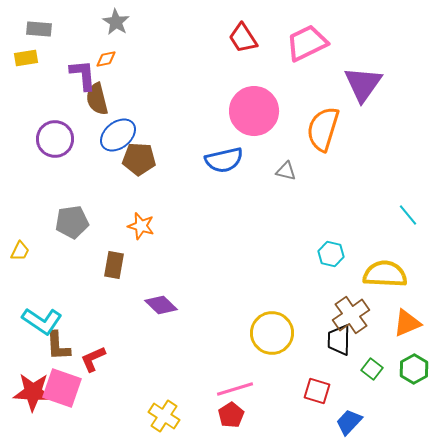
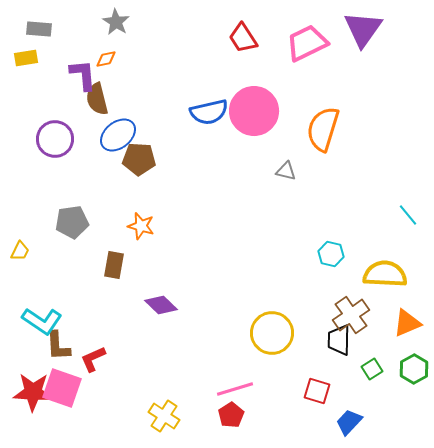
purple triangle: moved 55 px up
blue semicircle: moved 15 px left, 48 px up
green square: rotated 20 degrees clockwise
